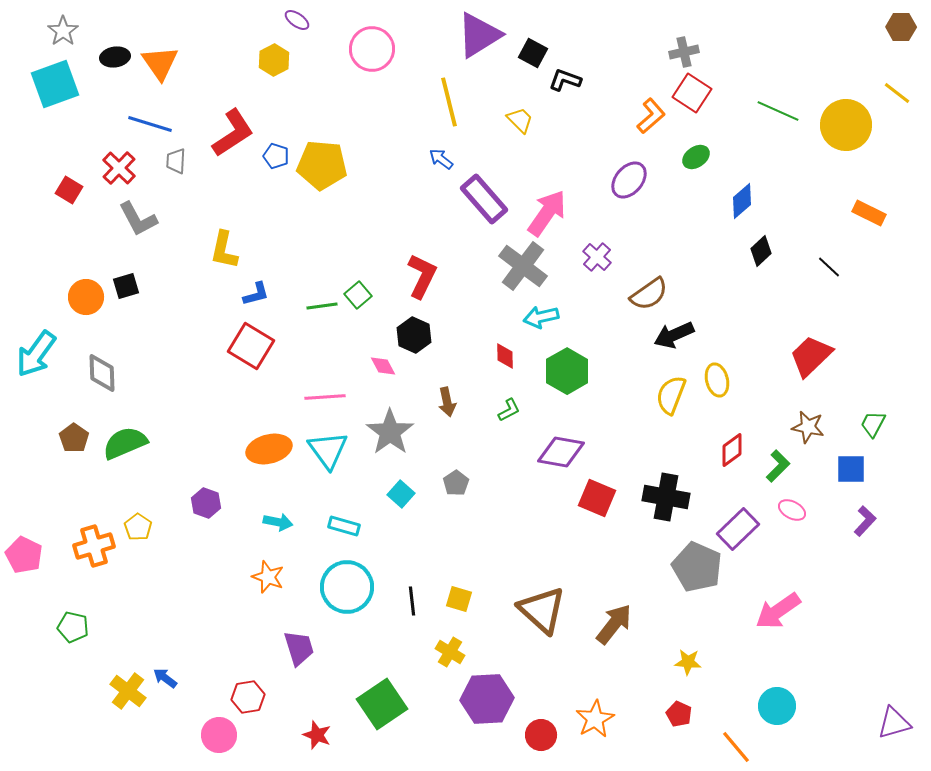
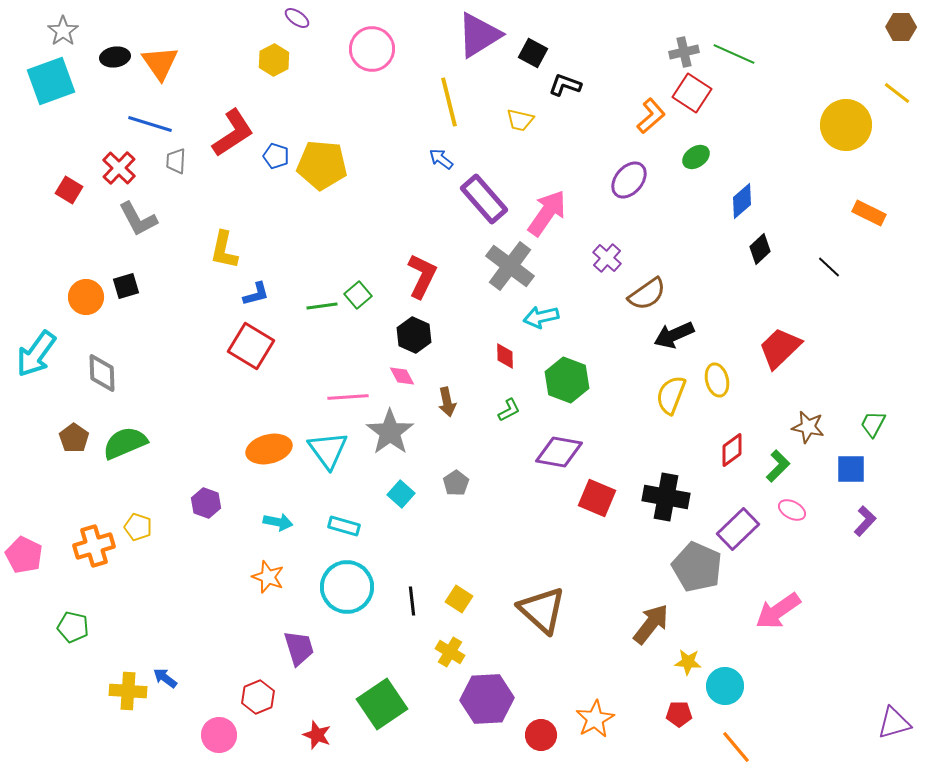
purple ellipse at (297, 20): moved 2 px up
black L-shape at (565, 80): moved 5 px down
cyan square at (55, 84): moved 4 px left, 3 px up
green line at (778, 111): moved 44 px left, 57 px up
yellow trapezoid at (520, 120): rotated 148 degrees clockwise
black diamond at (761, 251): moved 1 px left, 2 px up
purple cross at (597, 257): moved 10 px right, 1 px down
gray cross at (523, 266): moved 13 px left
brown semicircle at (649, 294): moved 2 px left
red trapezoid at (811, 356): moved 31 px left, 8 px up
pink diamond at (383, 366): moved 19 px right, 10 px down
green hexagon at (567, 371): moved 9 px down; rotated 9 degrees counterclockwise
pink line at (325, 397): moved 23 px right
purple diamond at (561, 452): moved 2 px left
yellow pentagon at (138, 527): rotated 16 degrees counterclockwise
yellow square at (459, 599): rotated 16 degrees clockwise
brown arrow at (614, 624): moved 37 px right
yellow cross at (128, 691): rotated 33 degrees counterclockwise
red hexagon at (248, 697): moved 10 px right; rotated 12 degrees counterclockwise
cyan circle at (777, 706): moved 52 px left, 20 px up
red pentagon at (679, 714): rotated 25 degrees counterclockwise
